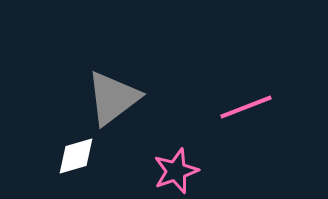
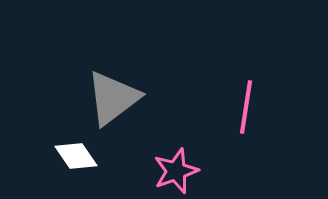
pink line: rotated 60 degrees counterclockwise
white diamond: rotated 72 degrees clockwise
